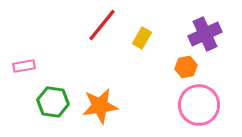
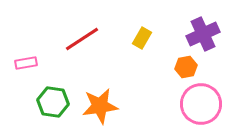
red line: moved 20 px left, 14 px down; rotated 18 degrees clockwise
purple cross: moved 2 px left
pink rectangle: moved 2 px right, 3 px up
pink circle: moved 2 px right, 1 px up
